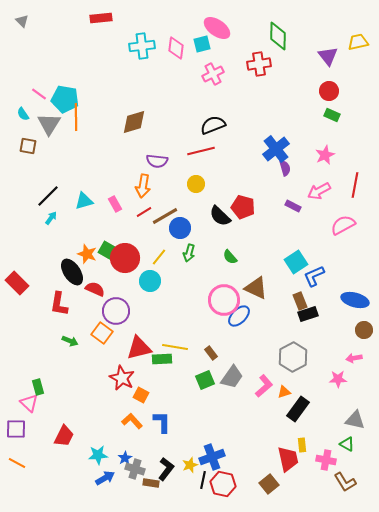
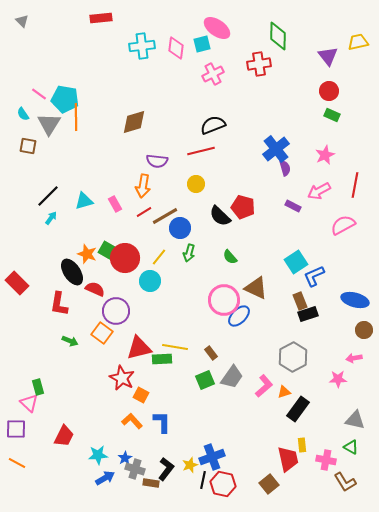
green triangle at (347, 444): moved 4 px right, 3 px down
